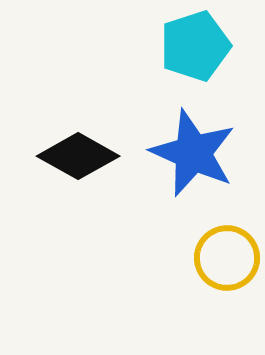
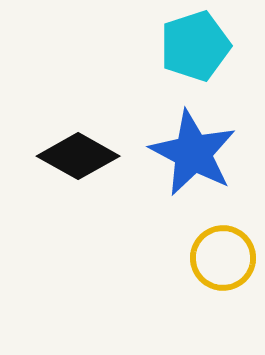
blue star: rotated 4 degrees clockwise
yellow circle: moved 4 px left
